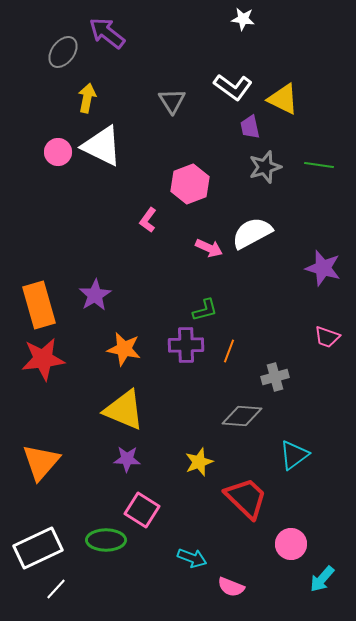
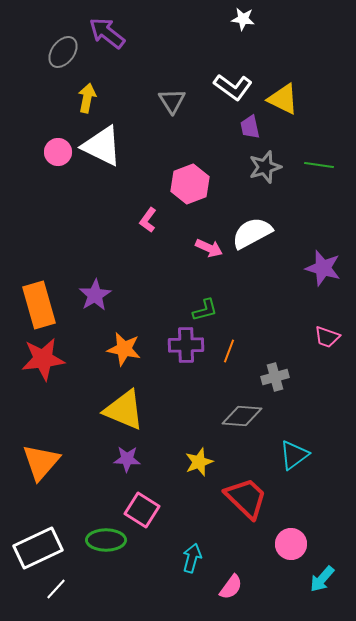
cyan arrow at (192, 558): rotated 96 degrees counterclockwise
pink semicircle at (231, 587): rotated 76 degrees counterclockwise
